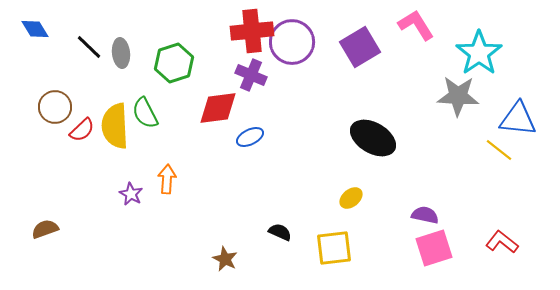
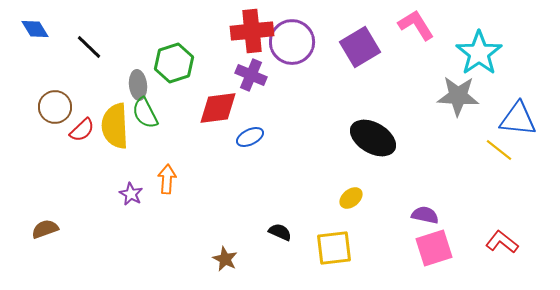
gray ellipse: moved 17 px right, 32 px down
